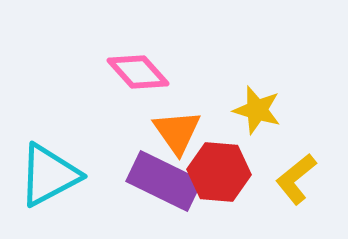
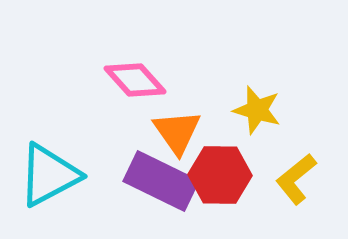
pink diamond: moved 3 px left, 8 px down
red hexagon: moved 1 px right, 3 px down; rotated 4 degrees counterclockwise
purple rectangle: moved 3 px left
